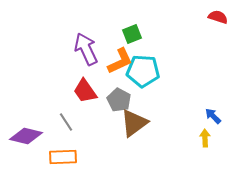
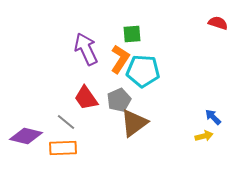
red semicircle: moved 6 px down
green square: rotated 18 degrees clockwise
orange L-shape: moved 2 px up; rotated 32 degrees counterclockwise
red trapezoid: moved 1 px right, 7 px down
gray pentagon: rotated 20 degrees clockwise
blue arrow: moved 1 px down
gray line: rotated 18 degrees counterclockwise
yellow arrow: moved 1 px left, 2 px up; rotated 78 degrees clockwise
orange rectangle: moved 9 px up
